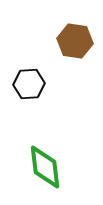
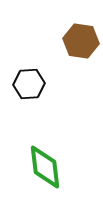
brown hexagon: moved 6 px right
